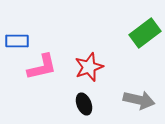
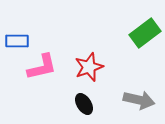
black ellipse: rotated 10 degrees counterclockwise
